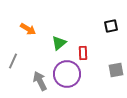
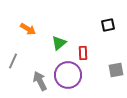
black square: moved 3 px left, 1 px up
purple circle: moved 1 px right, 1 px down
